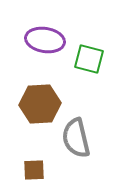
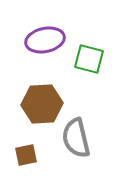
purple ellipse: rotated 21 degrees counterclockwise
brown hexagon: moved 2 px right
brown square: moved 8 px left, 15 px up; rotated 10 degrees counterclockwise
